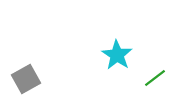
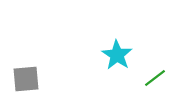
gray square: rotated 24 degrees clockwise
